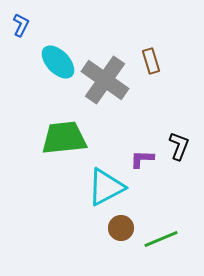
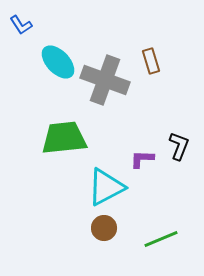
blue L-shape: rotated 120 degrees clockwise
gray cross: rotated 15 degrees counterclockwise
brown circle: moved 17 px left
